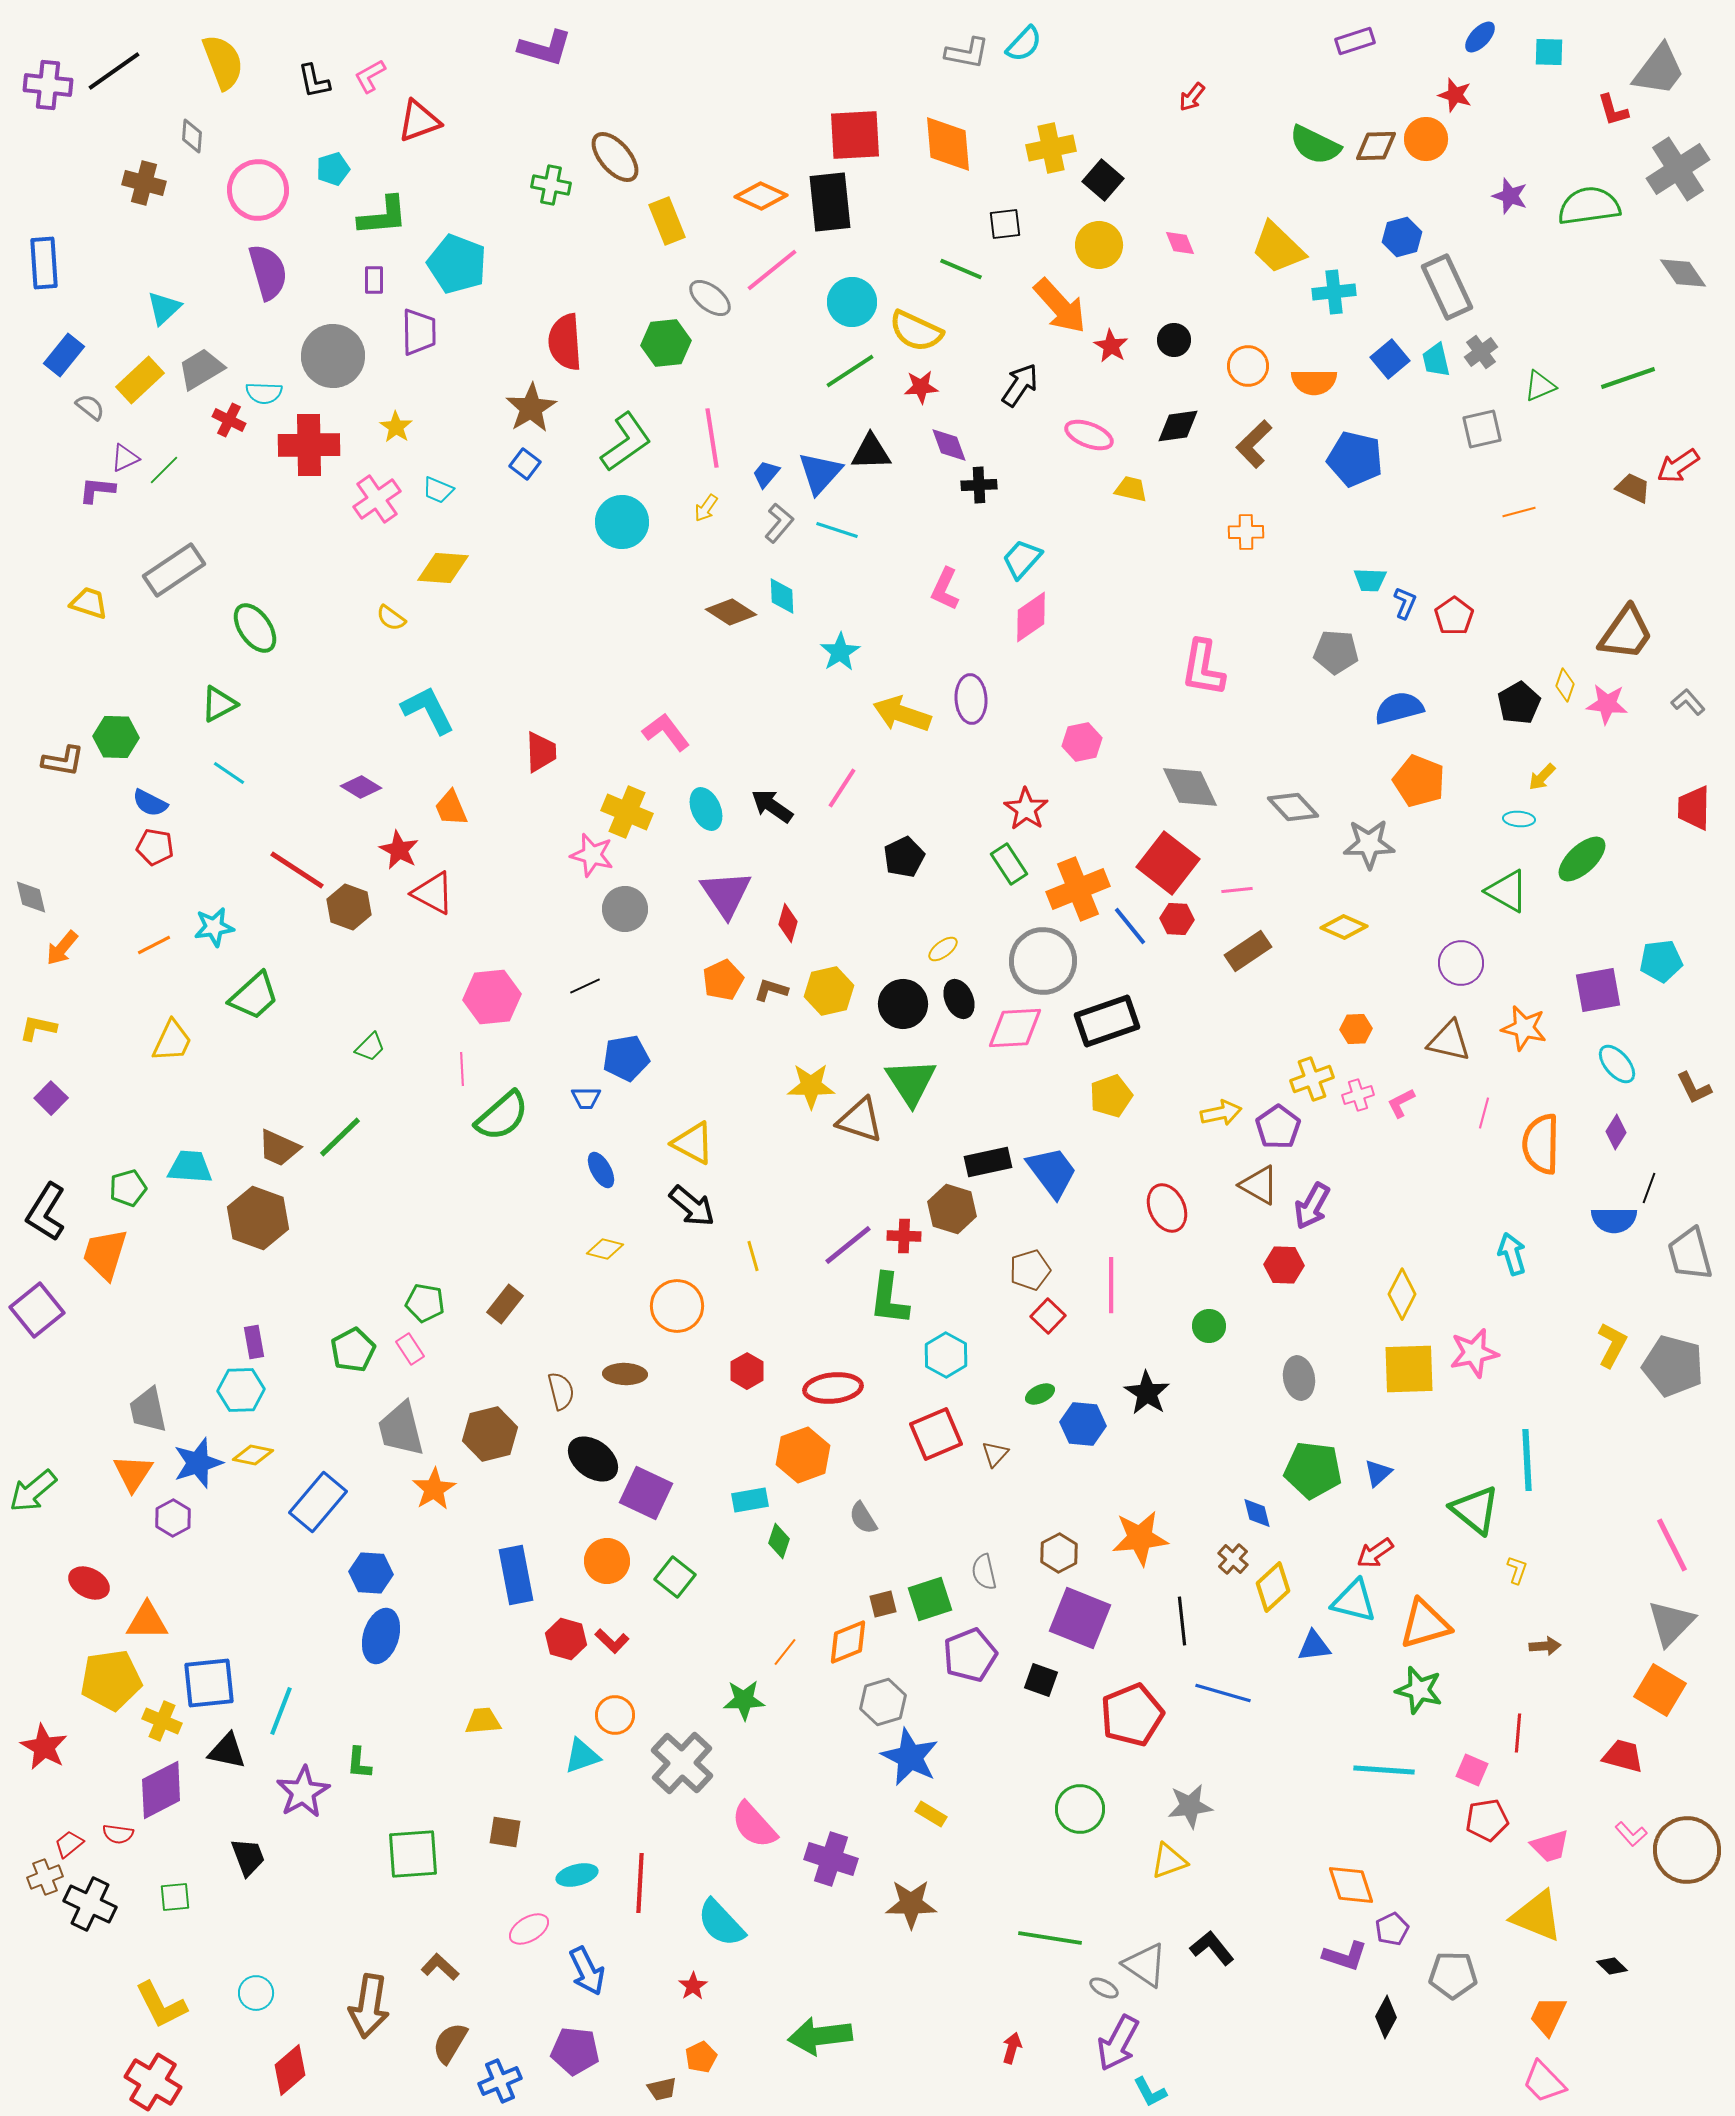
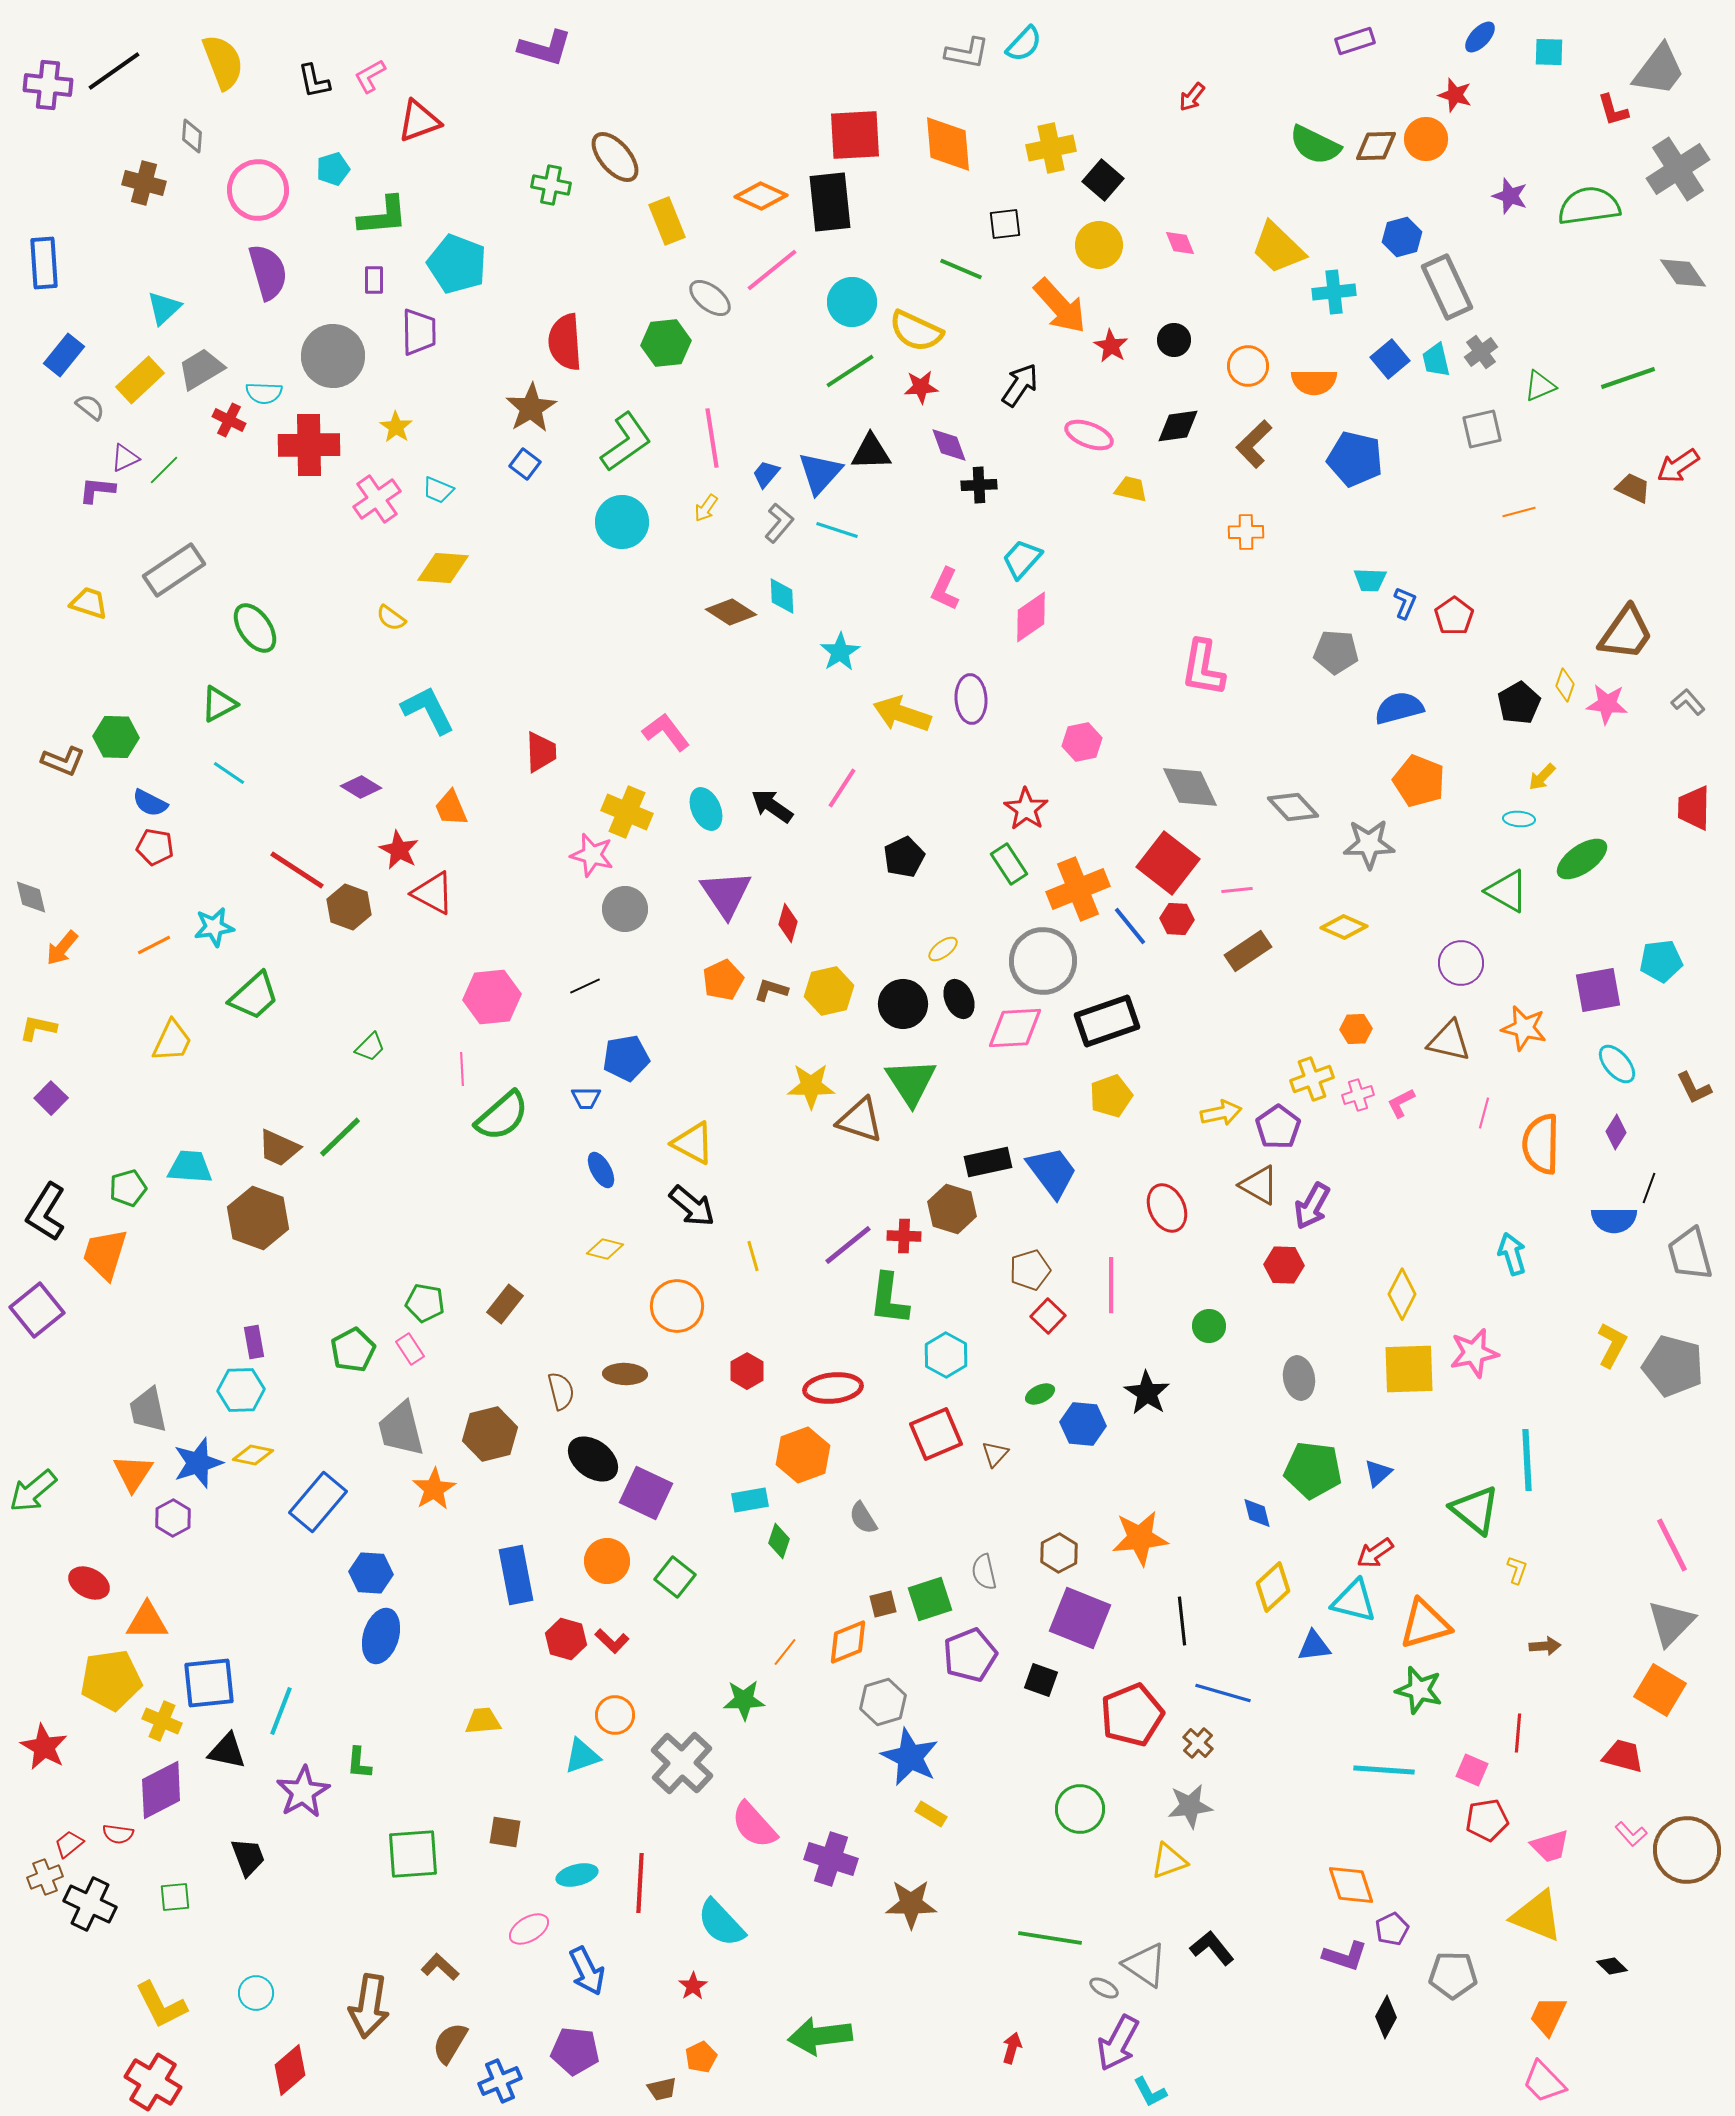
brown L-shape at (63, 761): rotated 12 degrees clockwise
green ellipse at (1582, 859): rotated 8 degrees clockwise
brown cross at (1233, 1559): moved 35 px left, 184 px down
